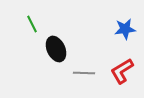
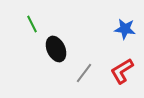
blue star: rotated 15 degrees clockwise
gray line: rotated 55 degrees counterclockwise
